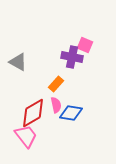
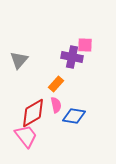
pink square: rotated 21 degrees counterclockwise
gray triangle: moved 1 px right, 2 px up; rotated 42 degrees clockwise
blue diamond: moved 3 px right, 3 px down
